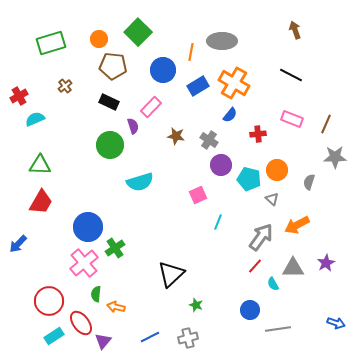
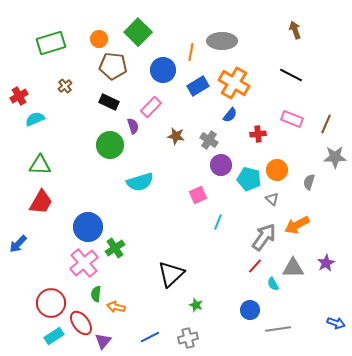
gray arrow at (261, 237): moved 3 px right
red circle at (49, 301): moved 2 px right, 2 px down
